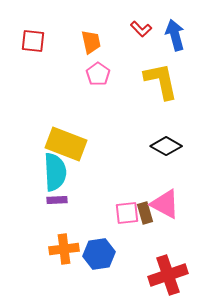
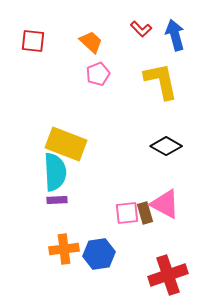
orange trapezoid: rotated 35 degrees counterclockwise
pink pentagon: rotated 15 degrees clockwise
